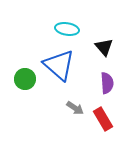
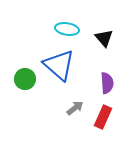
black triangle: moved 9 px up
gray arrow: rotated 72 degrees counterclockwise
red rectangle: moved 2 px up; rotated 55 degrees clockwise
